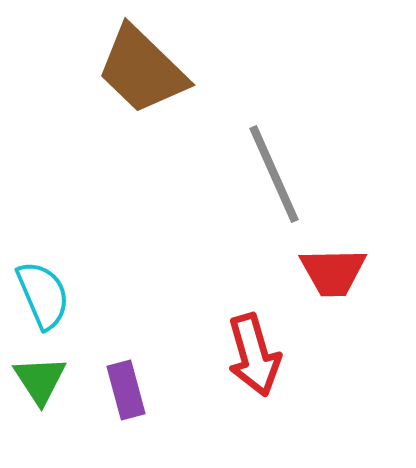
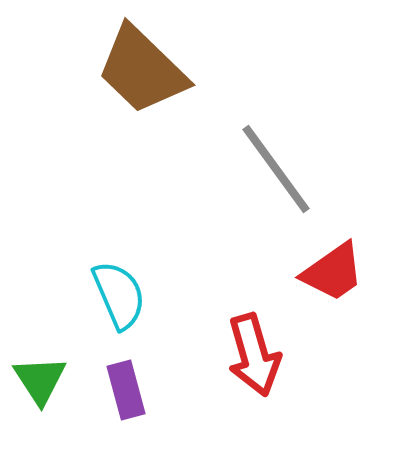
gray line: moved 2 px right, 5 px up; rotated 12 degrees counterclockwise
red trapezoid: rotated 34 degrees counterclockwise
cyan semicircle: moved 76 px right
